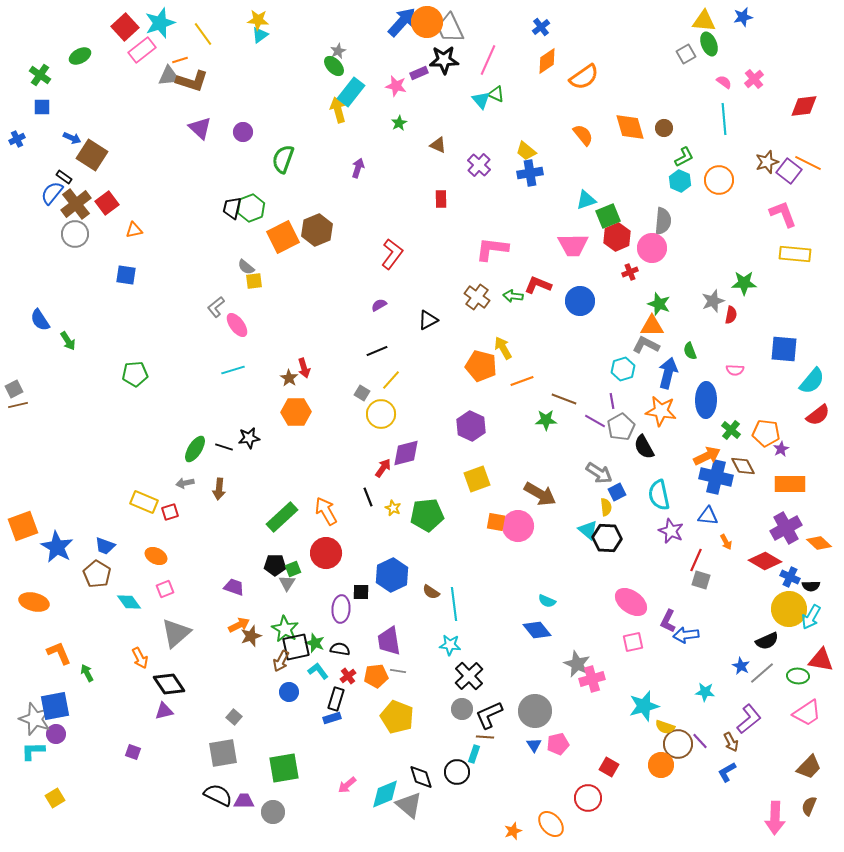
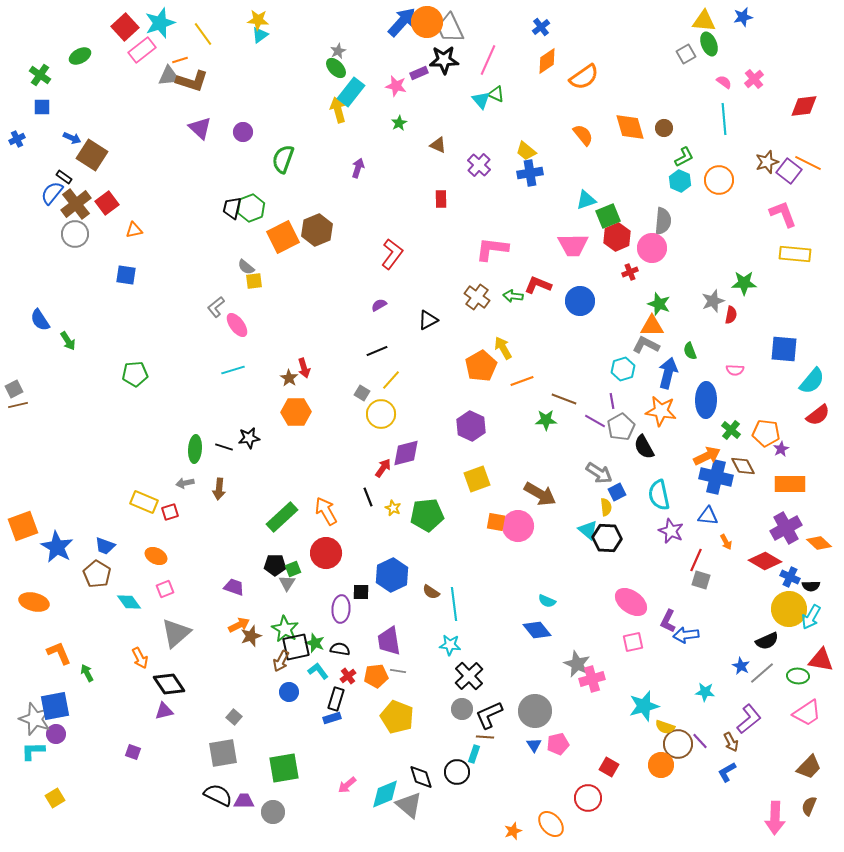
green ellipse at (334, 66): moved 2 px right, 2 px down
orange pentagon at (481, 366): rotated 28 degrees clockwise
green ellipse at (195, 449): rotated 28 degrees counterclockwise
